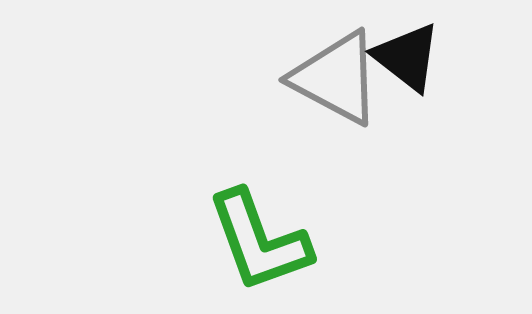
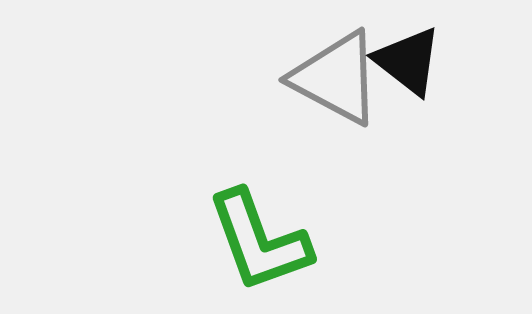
black triangle: moved 1 px right, 4 px down
